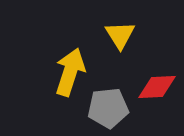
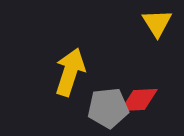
yellow triangle: moved 37 px right, 12 px up
red diamond: moved 18 px left, 13 px down
